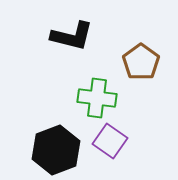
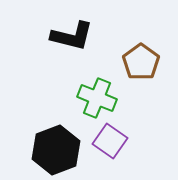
green cross: rotated 15 degrees clockwise
